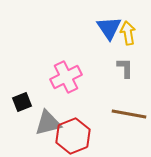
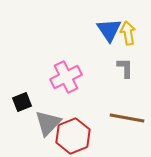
blue triangle: moved 2 px down
brown line: moved 2 px left, 4 px down
gray triangle: rotated 32 degrees counterclockwise
